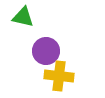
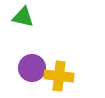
purple circle: moved 14 px left, 17 px down
